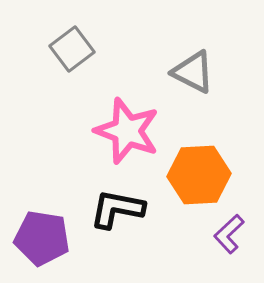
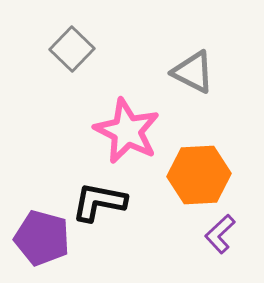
gray square: rotated 9 degrees counterclockwise
pink star: rotated 6 degrees clockwise
black L-shape: moved 18 px left, 7 px up
purple L-shape: moved 9 px left
purple pentagon: rotated 6 degrees clockwise
